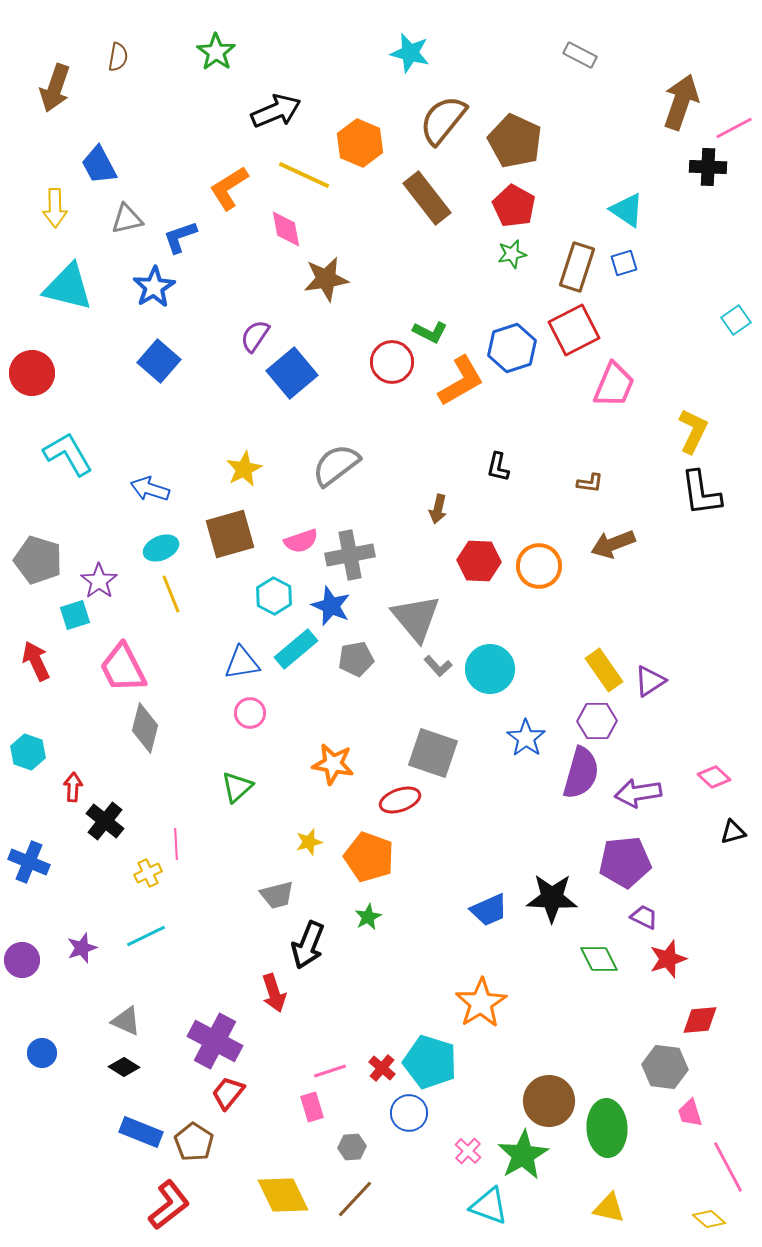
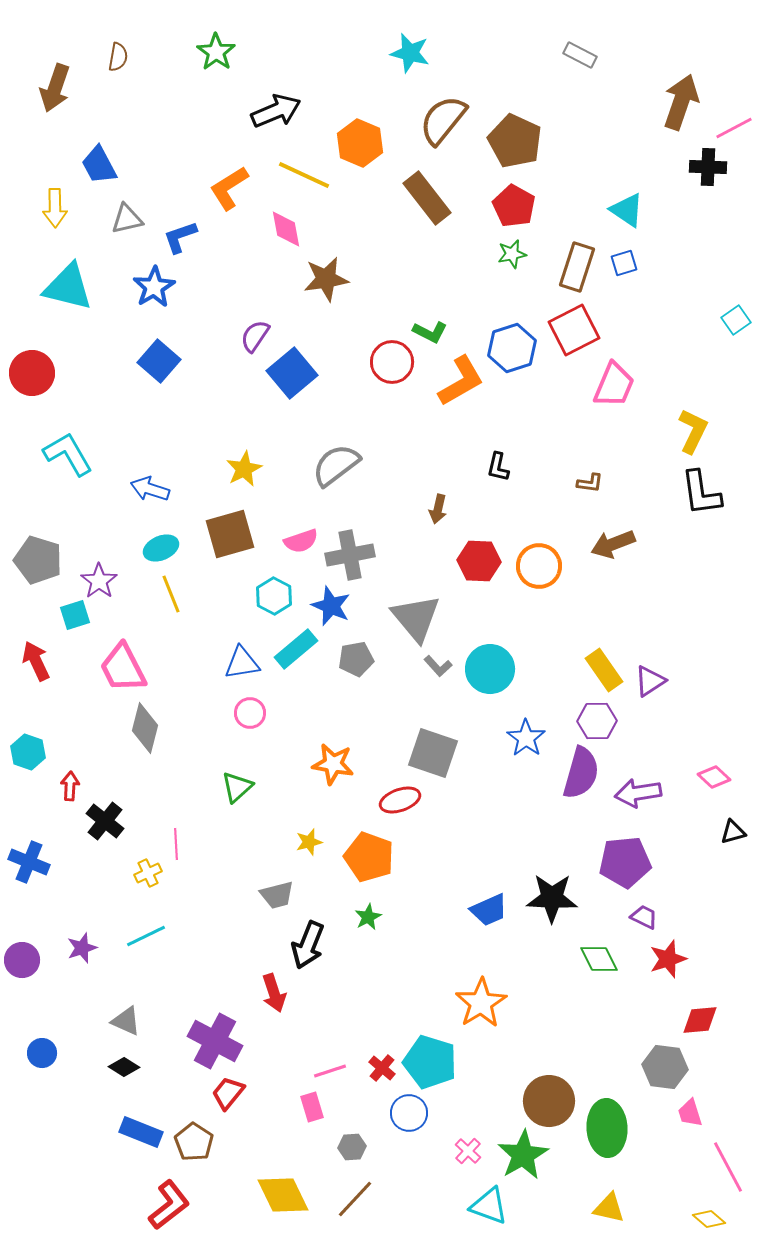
red arrow at (73, 787): moved 3 px left, 1 px up
